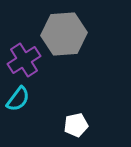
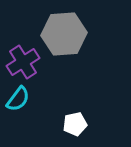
purple cross: moved 1 px left, 2 px down
white pentagon: moved 1 px left, 1 px up
